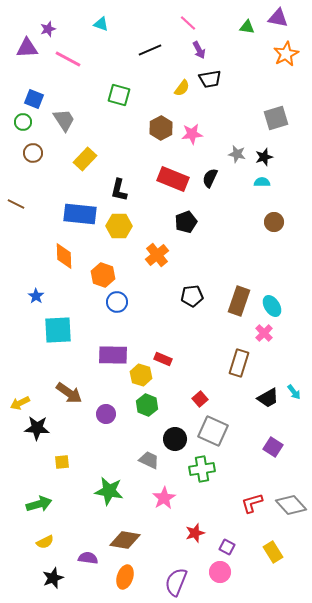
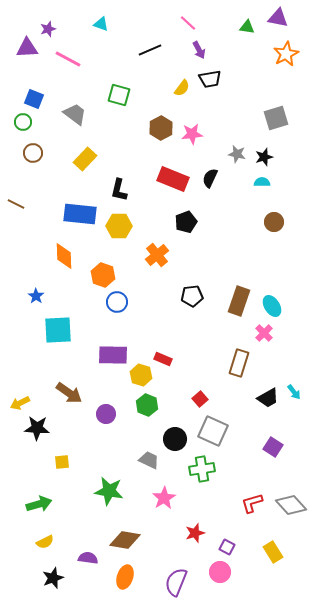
gray trapezoid at (64, 120): moved 11 px right, 6 px up; rotated 20 degrees counterclockwise
